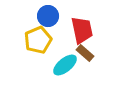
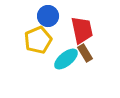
brown rectangle: rotated 18 degrees clockwise
cyan ellipse: moved 1 px right, 6 px up
